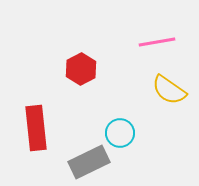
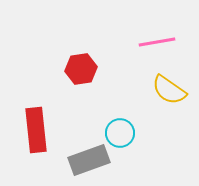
red hexagon: rotated 20 degrees clockwise
red rectangle: moved 2 px down
gray rectangle: moved 2 px up; rotated 6 degrees clockwise
